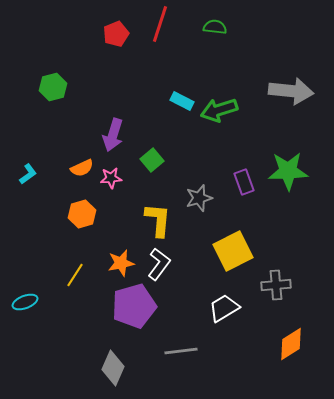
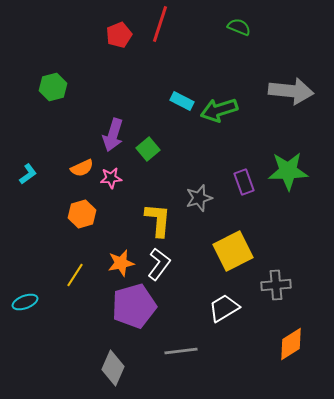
green semicircle: moved 24 px right; rotated 15 degrees clockwise
red pentagon: moved 3 px right, 1 px down
green square: moved 4 px left, 11 px up
